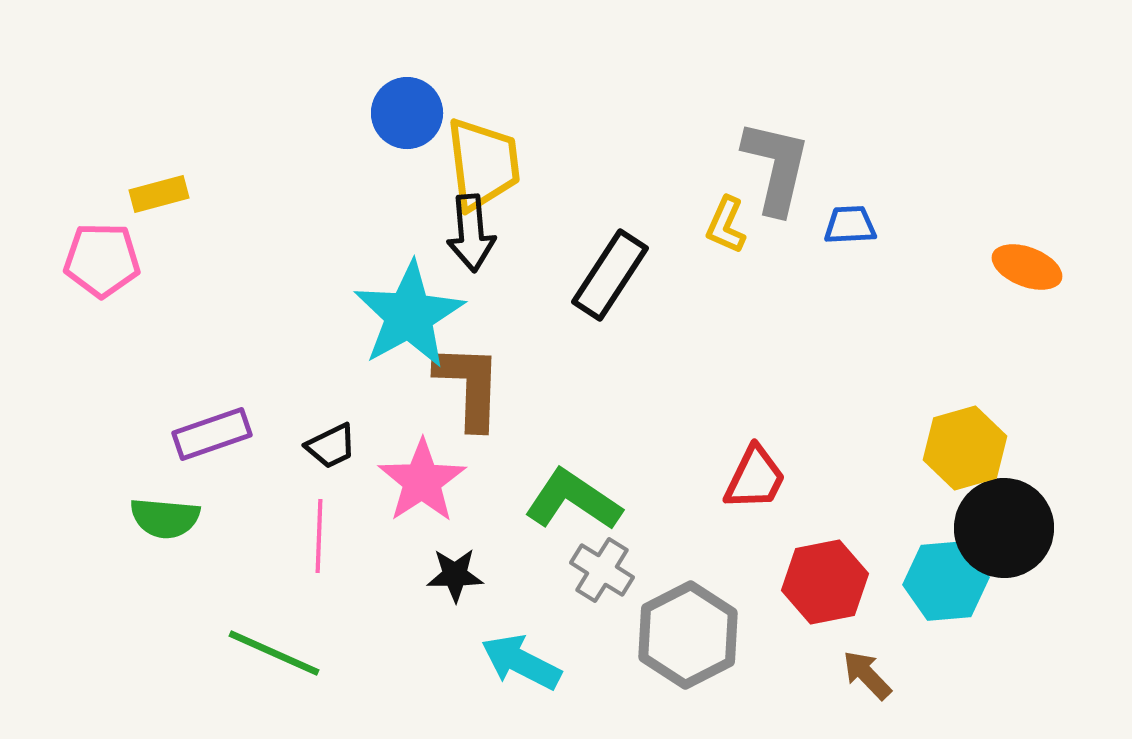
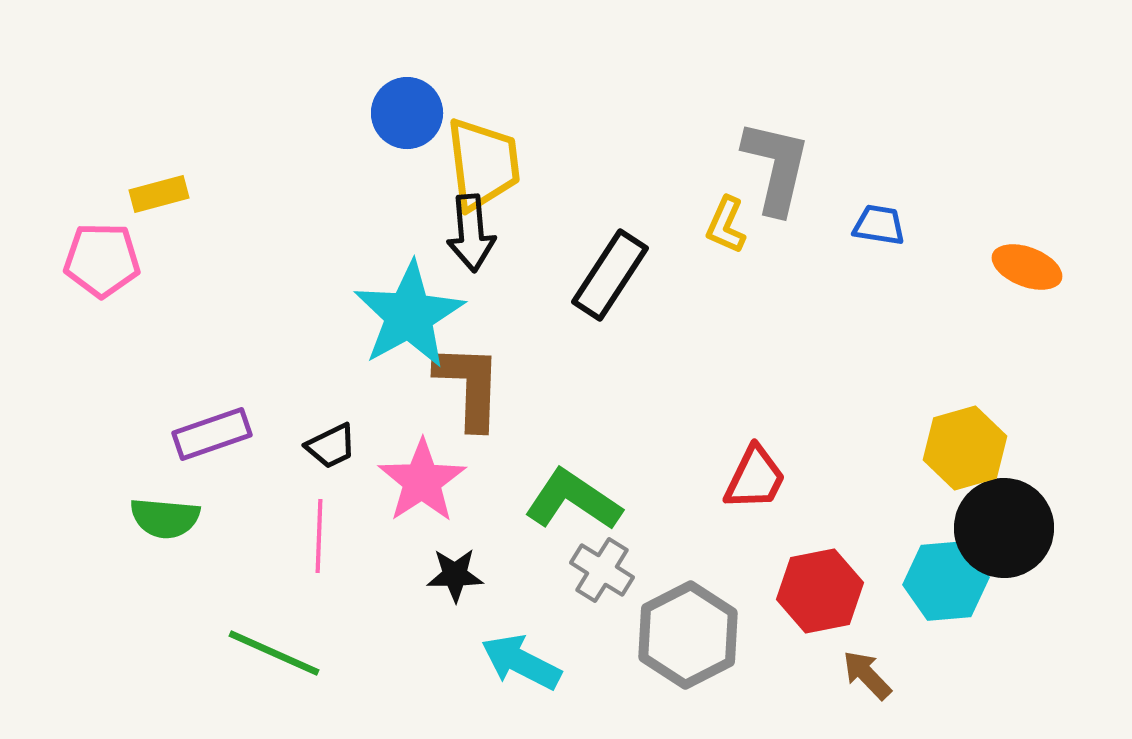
blue trapezoid: moved 29 px right; rotated 12 degrees clockwise
red hexagon: moved 5 px left, 9 px down
